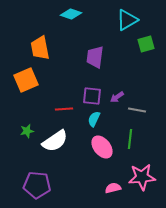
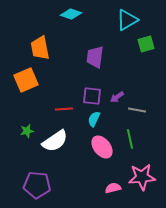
green line: rotated 18 degrees counterclockwise
